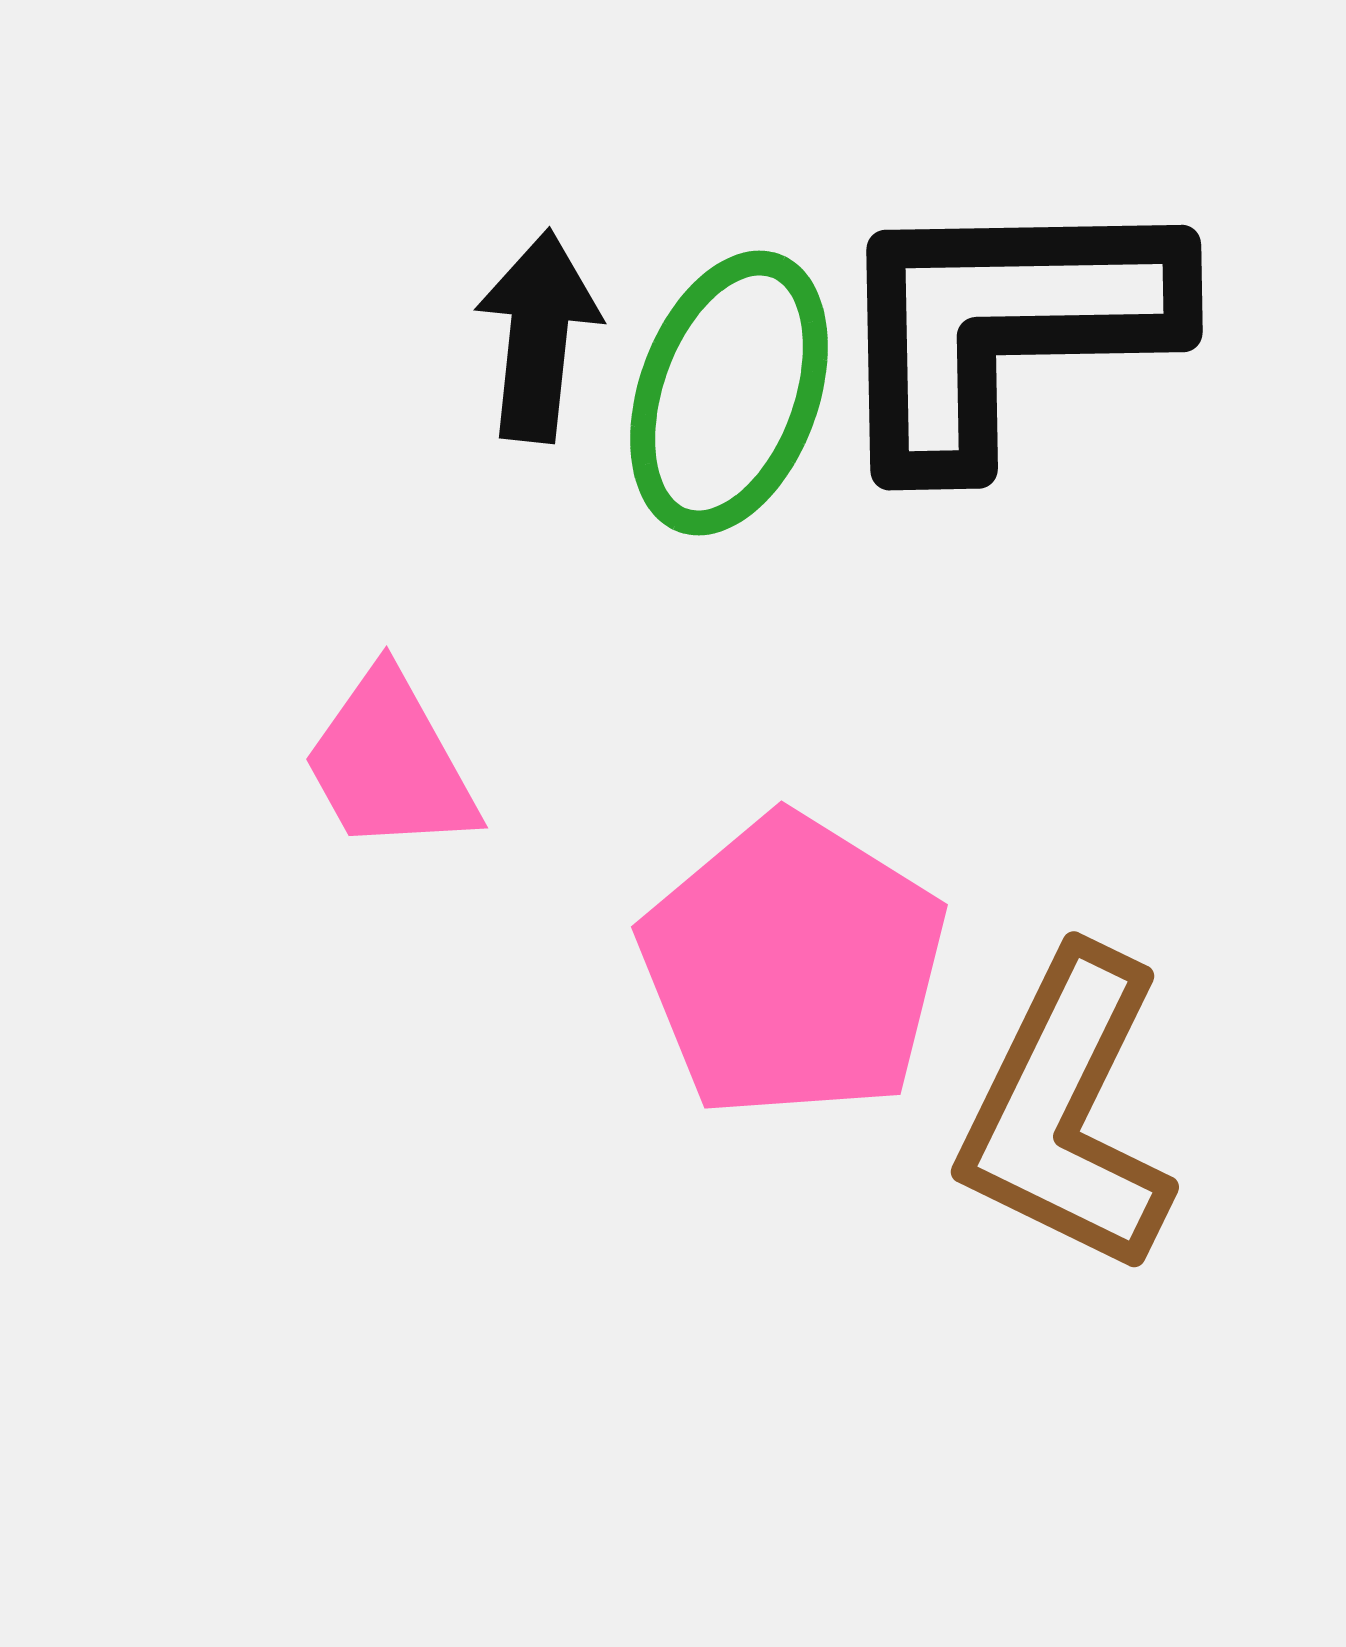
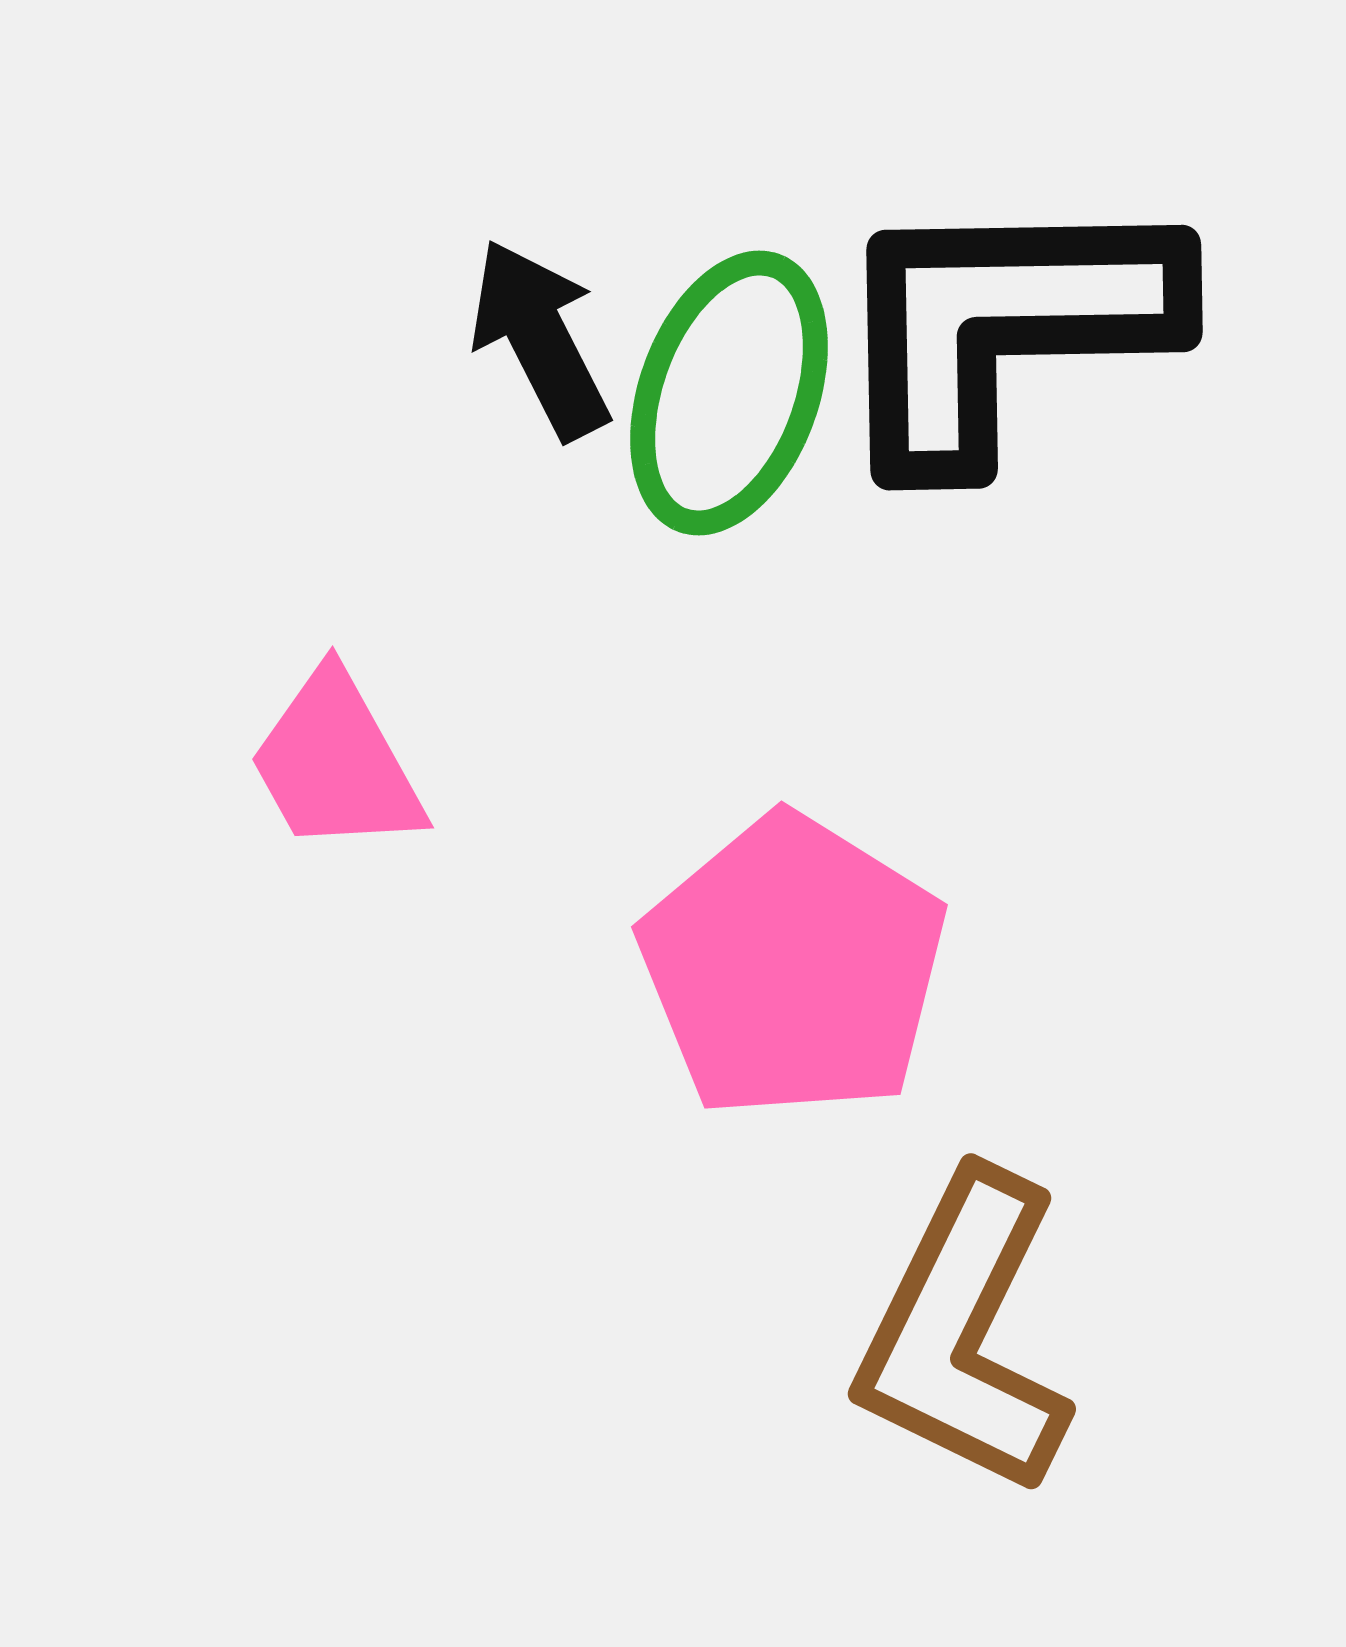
black arrow: moved 2 px right, 3 px down; rotated 33 degrees counterclockwise
pink trapezoid: moved 54 px left
brown L-shape: moved 103 px left, 222 px down
